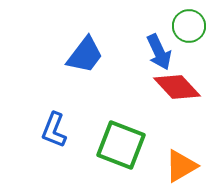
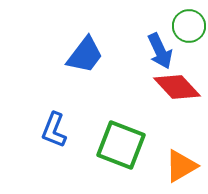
blue arrow: moved 1 px right, 1 px up
